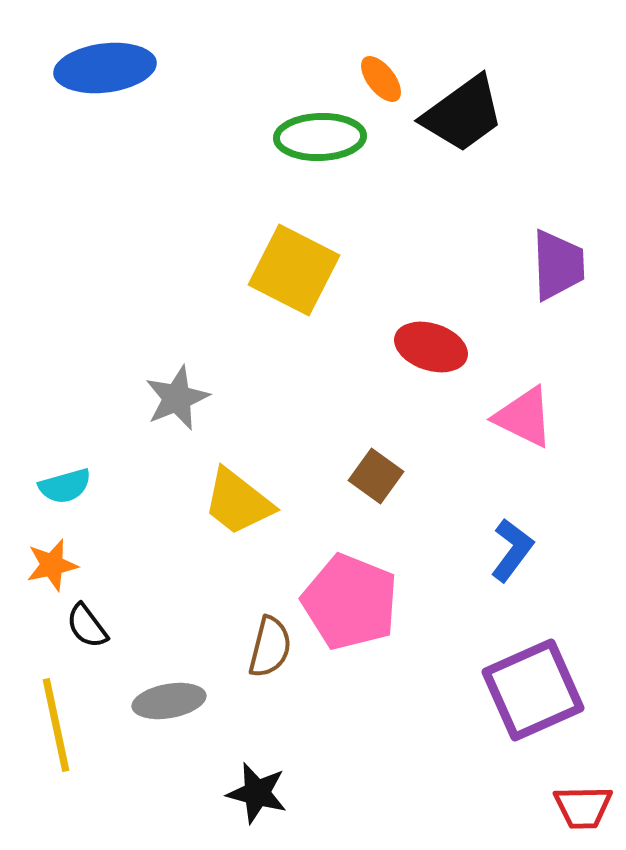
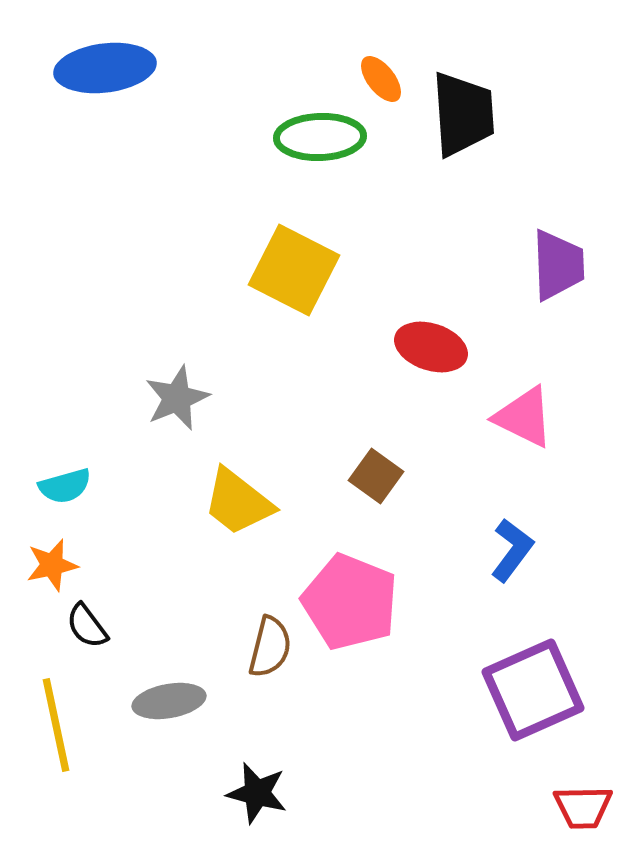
black trapezoid: rotated 58 degrees counterclockwise
